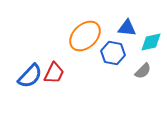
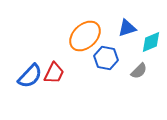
blue triangle: rotated 24 degrees counterclockwise
cyan diamond: rotated 10 degrees counterclockwise
blue hexagon: moved 7 px left, 5 px down
gray semicircle: moved 4 px left
